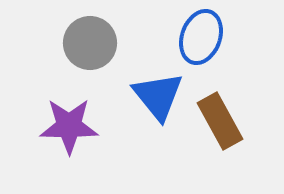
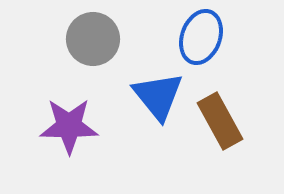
gray circle: moved 3 px right, 4 px up
